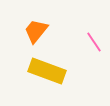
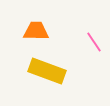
orange trapezoid: rotated 52 degrees clockwise
